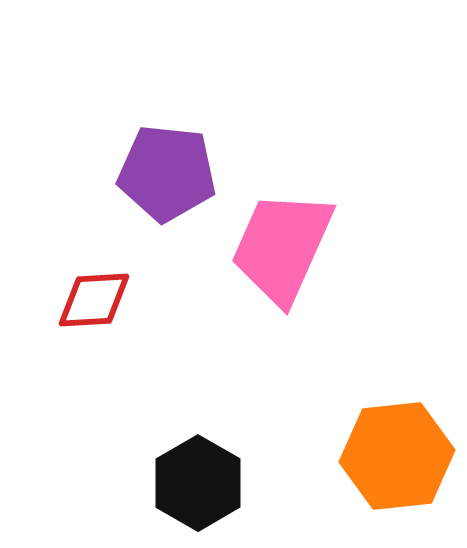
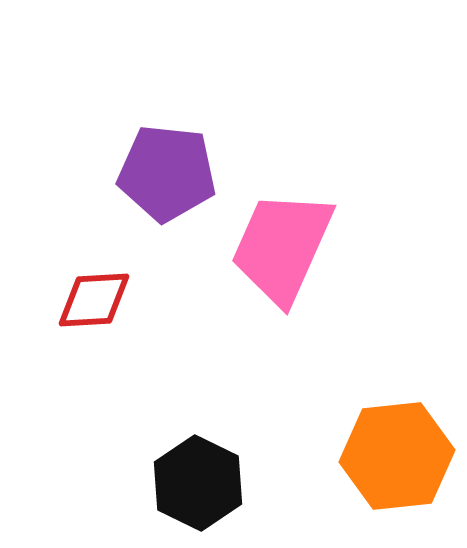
black hexagon: rotated 4 degrees counterclockwise
